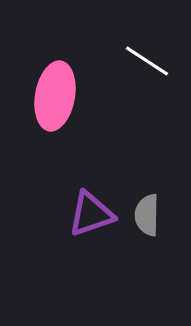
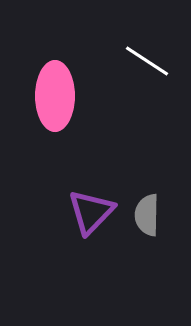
pink ellipse: rotated 10 degrees counterclockwise
purple triangle: moved 2 px up; rotated 27 degrees counterclockwise
